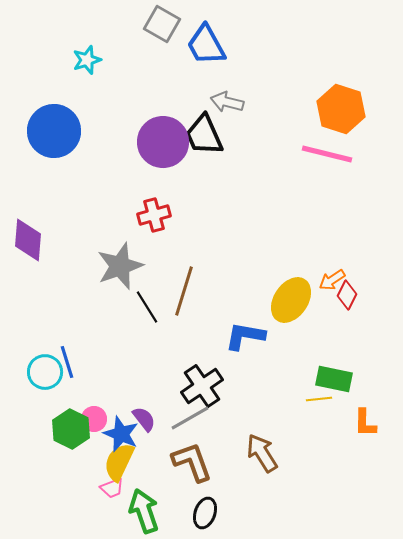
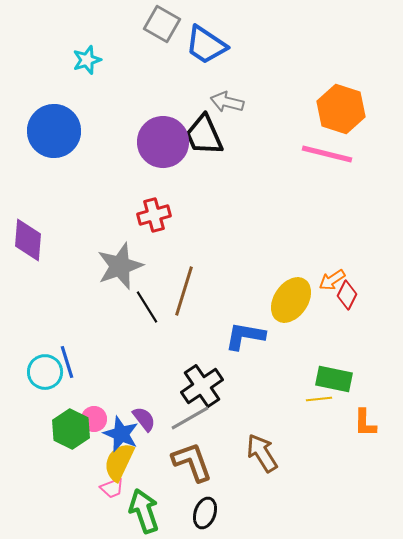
blue trapezoid: rotated 27 degrees counterclockwise
